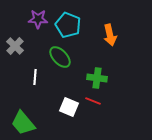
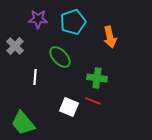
cyan pentagon: moved 5 px right, 3 px up; rotated 30 degrees clockwise
orange arrow: moved 2 px down
